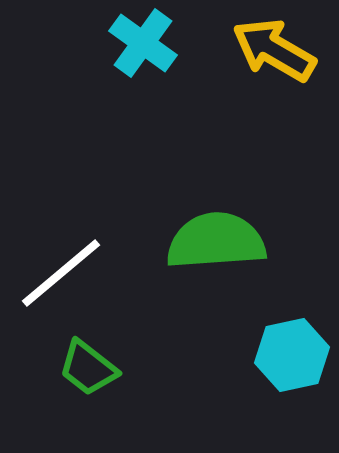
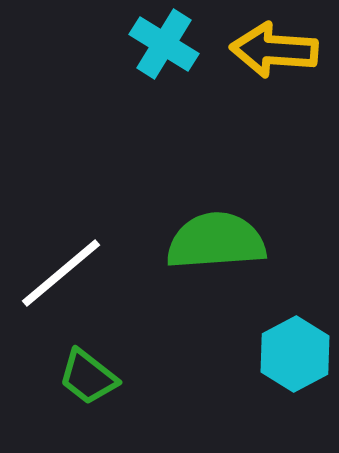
cyan cross: moved 21 px right, 1 px down; rotated 4 degrees counterclockwise
yellow arrow: rotated 26 degrees counterclockwise
cyan hexagon: moved 3 px right, 1 px up; rotated 16 degrees counterclockwise
green trapezoid: moved 9 px down
